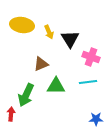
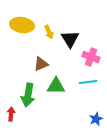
green arrow: moved 2 px right; rotated 15 degrees counterclockwise
blue star: rotated 24 degrees counterclockwise
